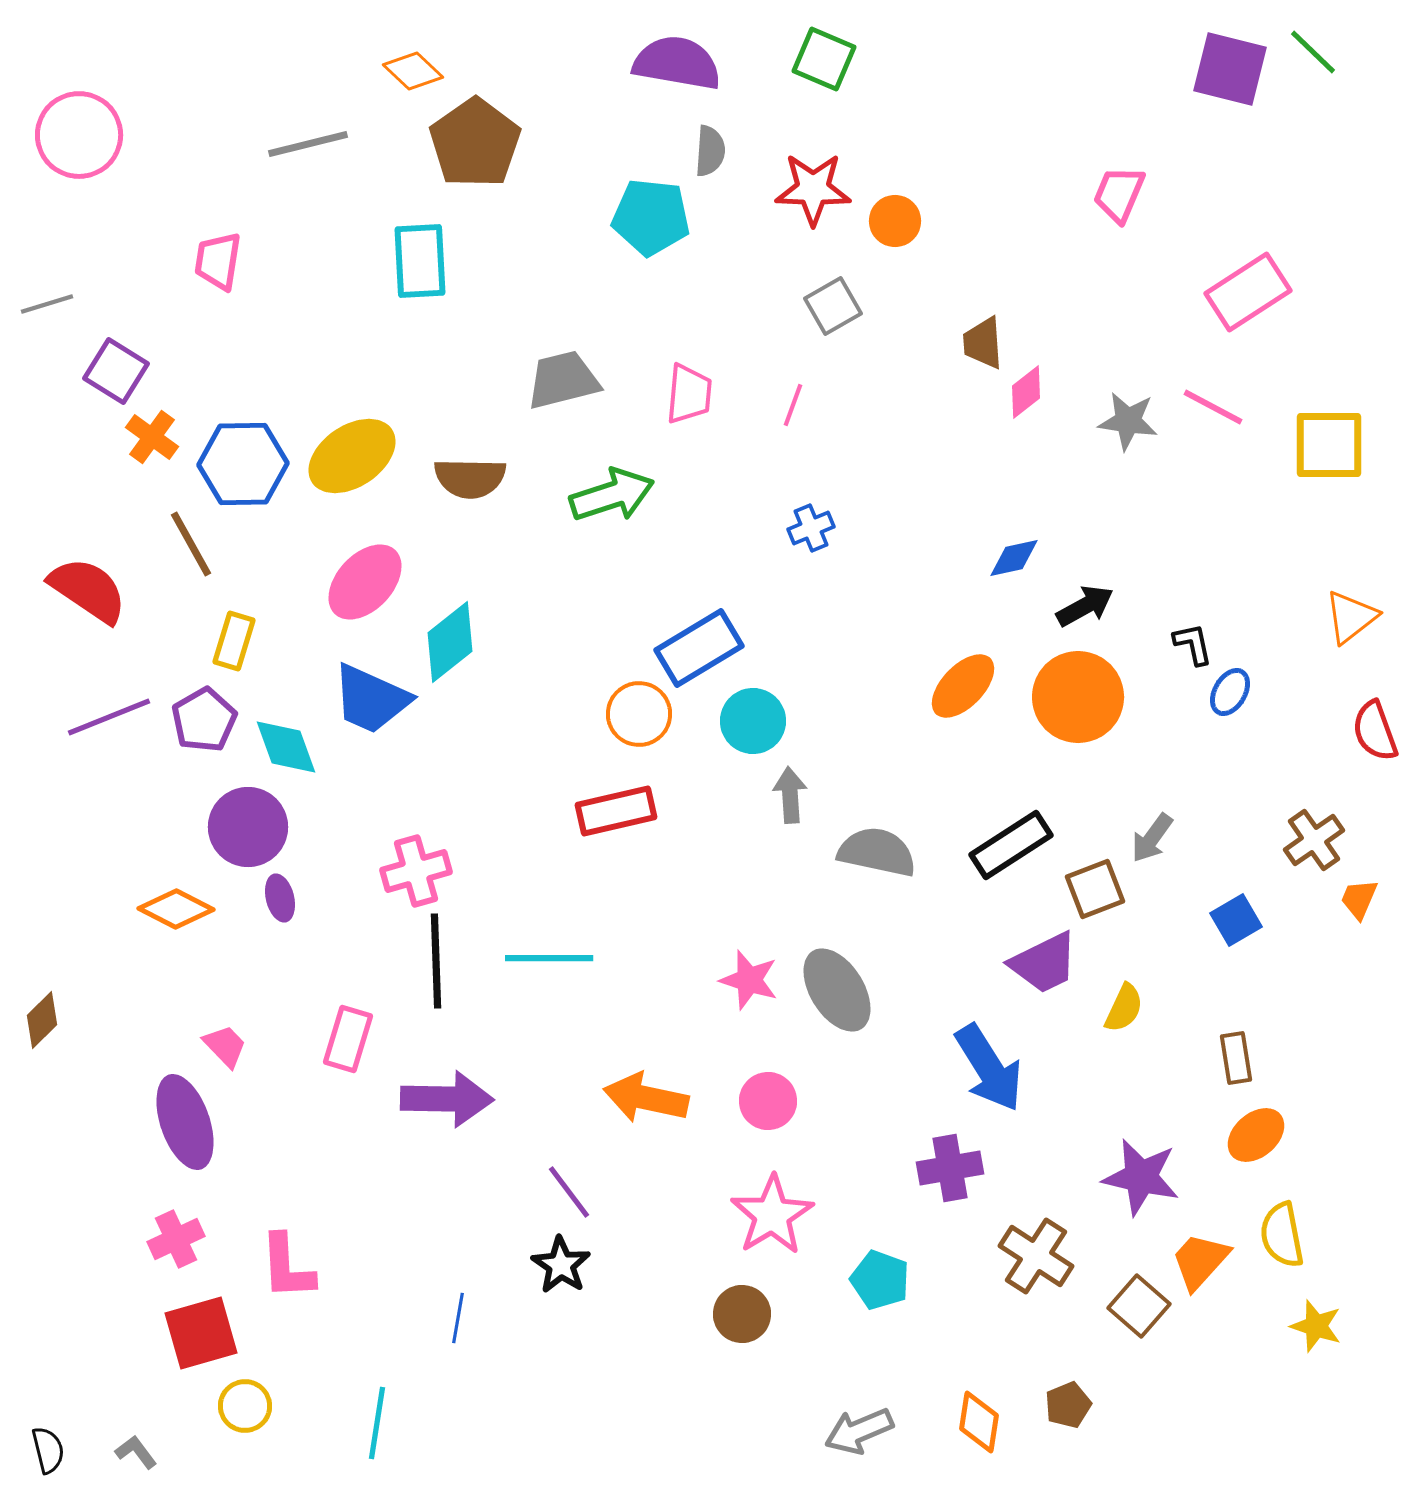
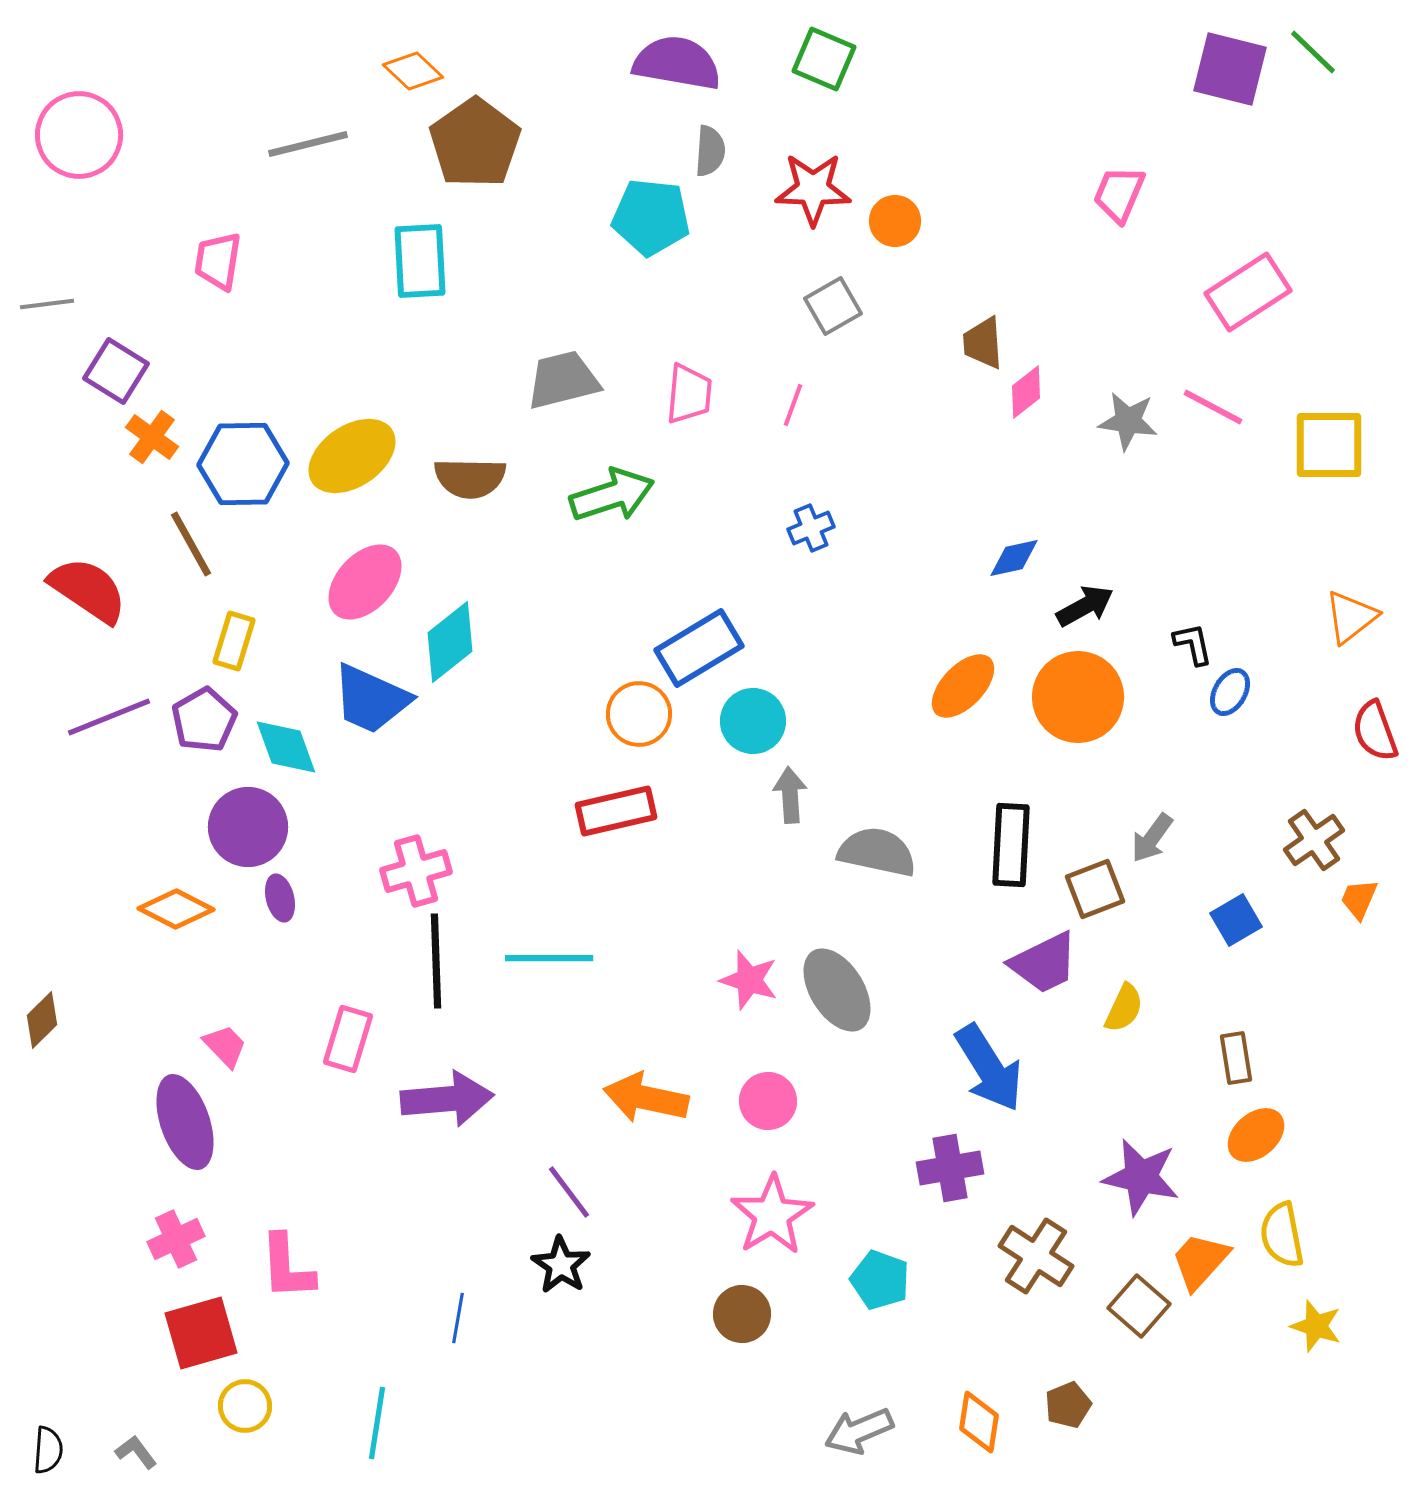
gray line at (47, 304): rotated 10 degrees clockwise
black rectangle at (1011, 845): rotated 54 degrees counterclockwise
purple arrow at (447, 1099): rotated 6 degrees counterclockwise
black semicircle at (48, 1450): rotated 18 degrees clockwise
